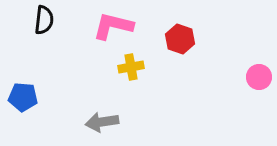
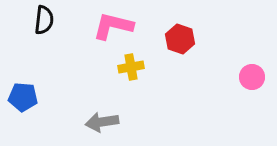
pink circle: moved 7 px left
